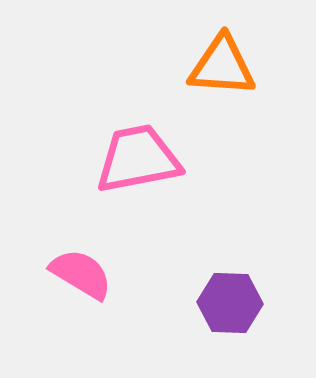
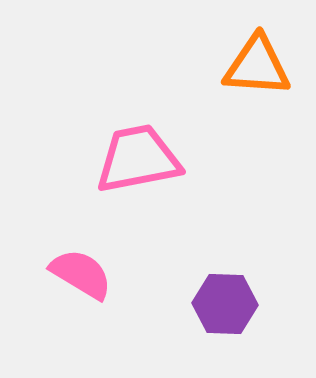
orange triangle: moved 35 px right
purple hexagon: moved 5 px left, 1 px down
